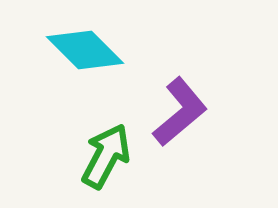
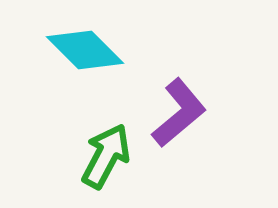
purple L-shape: moved 1 px left, 1 px down
